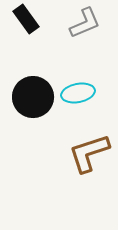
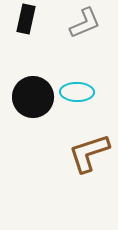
black rectangle: rotated 48 degrees clockwise
cyan ellipse: moved 1 px left, 1 px up; rotated 12 degrees clockwise
